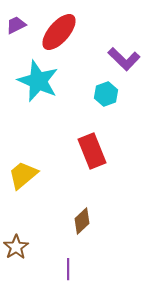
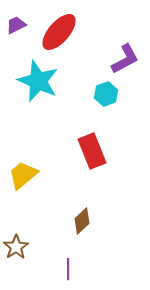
purple L-shape: moved 1 px right; rotated 72 degrees counterclockwise
